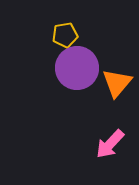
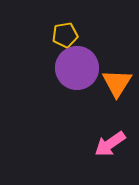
orange triangle: rotated 8 degrees counterclockwise
pink arrow: rotated 12 degrees clockwise
